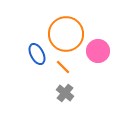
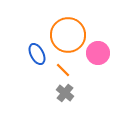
orange circle: moved 2 px right, 1 px down
pink circle: moved 2 px down
orange line: moved 3 px down
